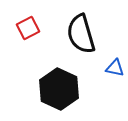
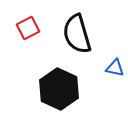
black semicircle: moved 4 px left
